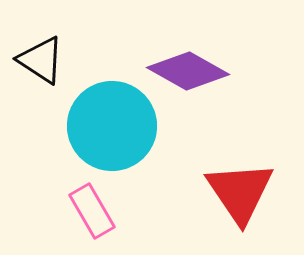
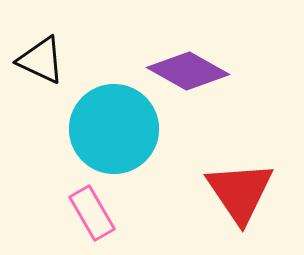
black triangle: rotated 8 degrees counterclockwise
cyan circle: moved 2 px right, 3 px down
pink rectangle: moved 2 px down
